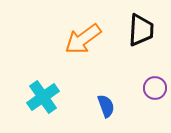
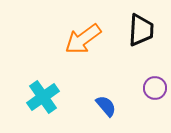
blue semicircle: rotated 20 degrees counterclockwise
